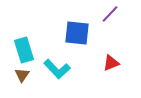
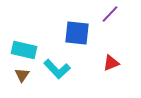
cyan rectangle: rotated 60 degrees counterclockwise
